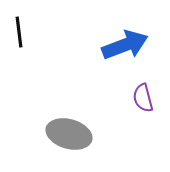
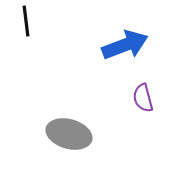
black line: moved 7 px right, 11 px up
